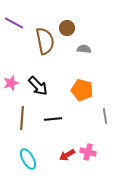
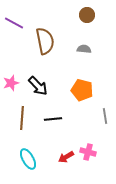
brown circle: moved 20 px right, 13 px up
red arrow: moved 1 px left, 2 px down
